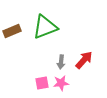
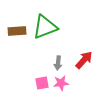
brown rectangle: moved 5 px right; rotated 18 degrees clockwise
gray arrow: moved 3 px left, 1 px down
